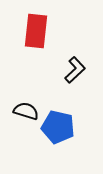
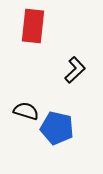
red rectangle: moved 3 px left, 5 px up
blue pentagon: moved 1 px left, 1 px down
